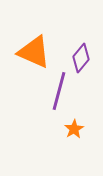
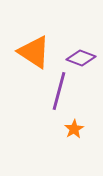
orange triangle: rotated 9 degrees clockwise
purple diamond: rotated 72 degrees clockwise
